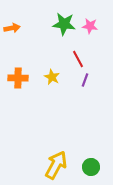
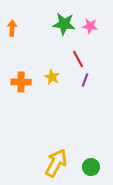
orange arrow: rotated 77 degrees counterclockwise
orange cross: moved 3 px right, 4 px down
yellow arrow: moved 2 px up
